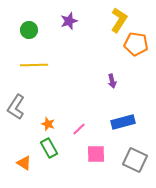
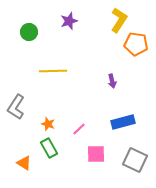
green circle: moved 2 px down
yellow line: moved 19 px right, 6 px down
